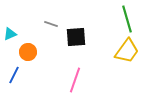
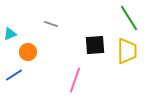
green line: moved 2 px right, 1 px up; rotated 16 degrees counterclockwise
black square: moved 19 px right, 8 px down
yellow trapezoid: rotated 36 degrees counterclockwise
blue line: rotated 30 degrees clockwise
